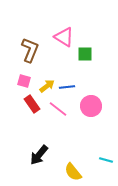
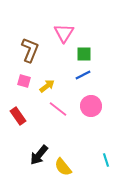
pink triangle: moved 4 px up; rotated 30 degrees clockwise
green square: moved 1 px left
blue line: moved 16 px right, 12 px up; rotated 21 degrees counterclockwise
red rectangle: moved 14 px left, 12 px down
cyan line: rotated 56 degrees clockwise
yellow semicircle: moved 10 px left, 5 px up
